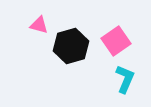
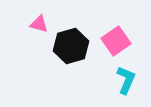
pink triangle: moved 1 px up
cyan L-shape: moved 1 px right, 1 px down
